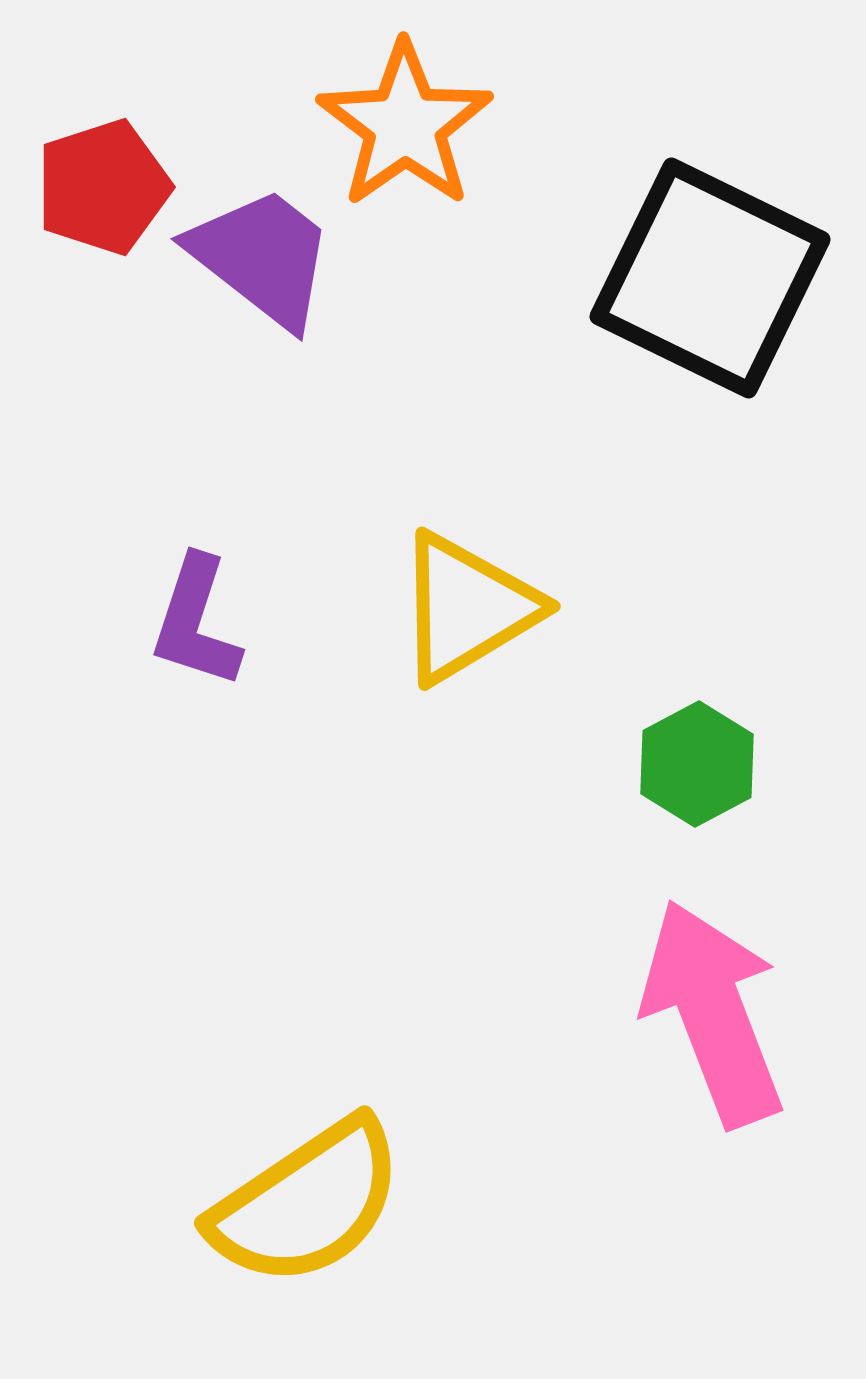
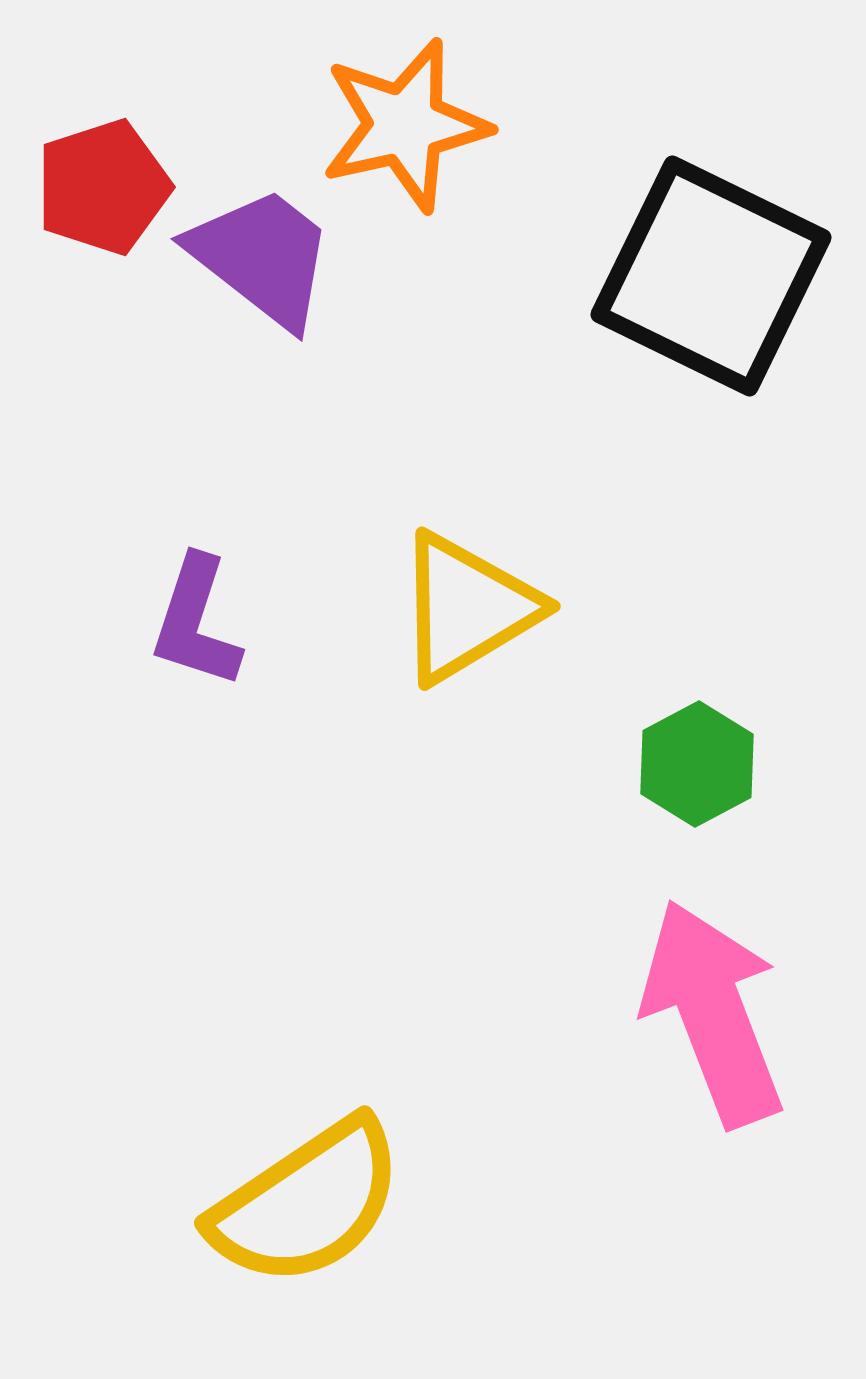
orange star: rotated 22 degrees clockwise
black square: moved 1 px right, 2 px up
